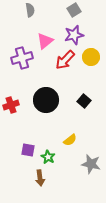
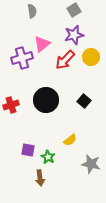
gray semicircle: moved 2 px right, 1 px down
pink triangle: moved 3 px left, 3 px down
